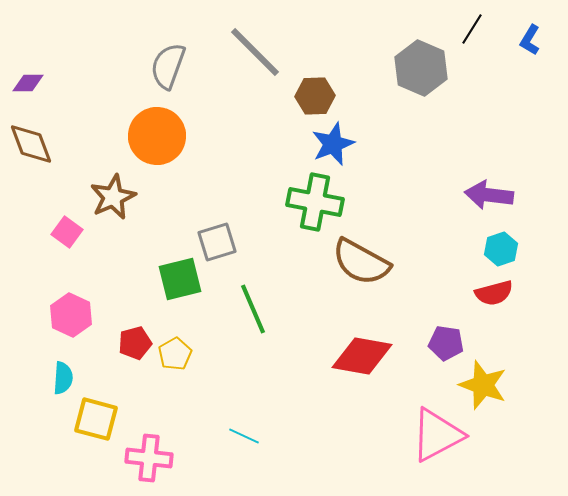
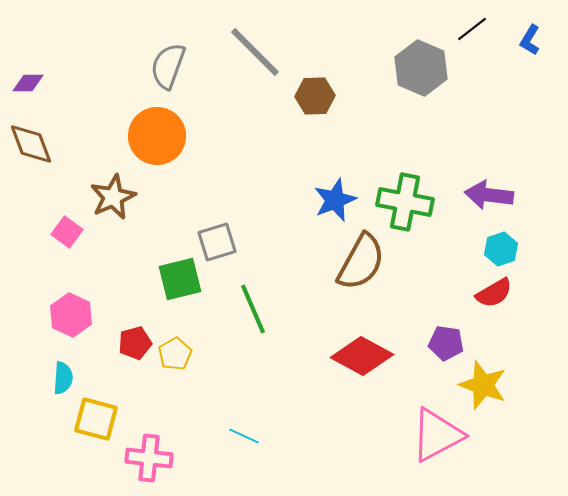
black line: rotated 20 degrees clockwise
blue star: moved 2 px right, 56 px down
green cross: moved 90 px right
brown semicircle: rotated 90 degrees counterclockwise
red semicircle: rotated 15 degrees counterclockwise
red diamond: rotated 18 degrees clockwise
